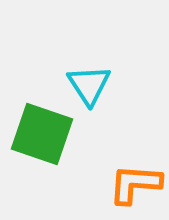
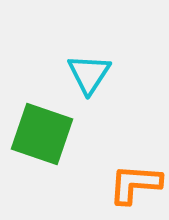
cyan triangle: moved 11 px up; rotated 6 degrees clockwise
